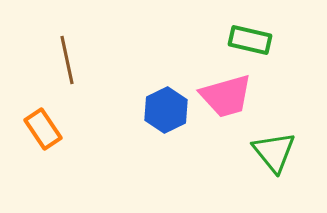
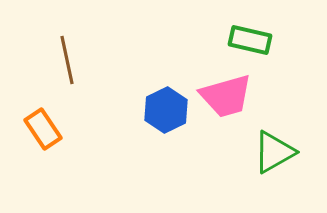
green triangle: rotated 39 degrees clockwise
